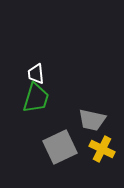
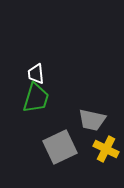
yellow cross: moved 4 px right
